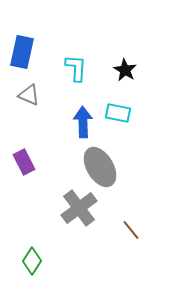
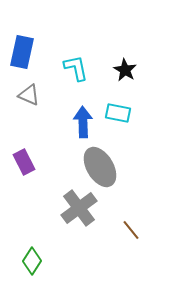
cyan L-shape: rotated 16 degrees counterclockwise
